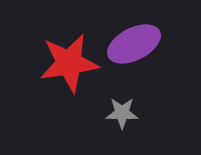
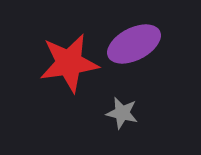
gray star: rotated 12 degrees clockwise
